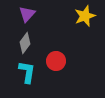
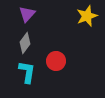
yellow star: moved 2 px right
